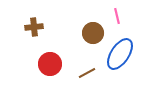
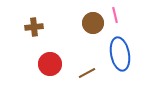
pink line: moved 2 px left, 1 px up
brown circle: moved 10 px up
blue ellipse: rotated 44 degrees counterclockwise
